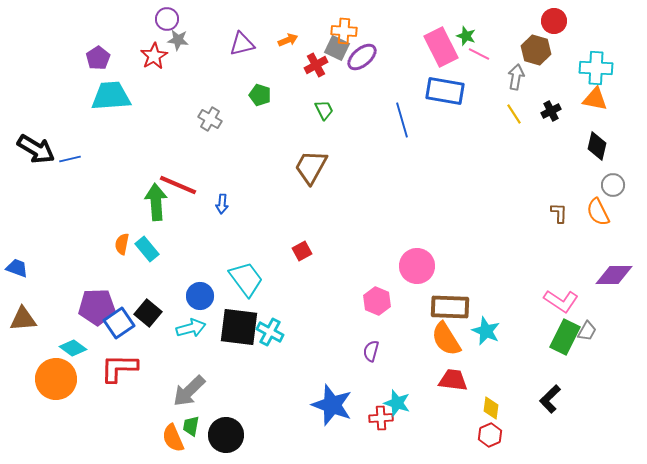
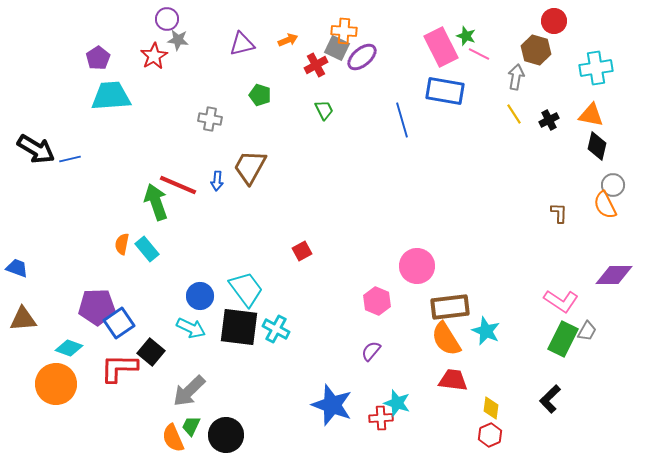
cyan cross at (596, 68): rotated 12 degrees counterclockwise
orange triangle at (595, 99): moved 4 px left, 16 px down
black cross at (551, 111): moved 2 px left, 9 px down
gray cross at (210, 119): rotated 20 degrees counterclockwise
brown trapezoid at (311, 167): moved 61 px left
green arrow at (156, 202): rotated 15 degrees counterclockwise
blue arrow at (222, 204): moved 5 px left, 23 px up
orange semicircle at (598, 212): moved 7 px right, 7 px up
cyan trapezoid at (246, 279): moved 10 px down
brown rectangle at (450, 307): rotated 9 degrees counterclockwise
black square at (148, 313): moved 3 px right, 39 px down
cyan arrow at (191, 328): rotated 40 degrees clockwise
cyan cross at (270, 332): moved 6 px right, 3 px up
green rectangle at (565, 337): moved 2 px left, 2 px down
cyan diamond at (73, 348): moved 4 px left; rotated 16 degrees counterclockwise
purple semicircle at (371, 351): rotated 25 degrees clockwise
orange circle at (56, 379): moved 5 px down
green trapezoid at (191, 426): rotated 15 degrees clockwise
